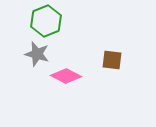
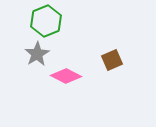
gray star: rotated 25 degrees clockwise
brown square: rotated 30 degrees counterclockwise
